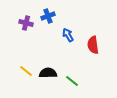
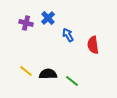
blue cross: moved 2 px down; rotated 24 degrees counterclockwise
black semicircle: moved 1 px down
